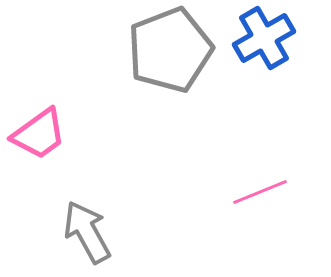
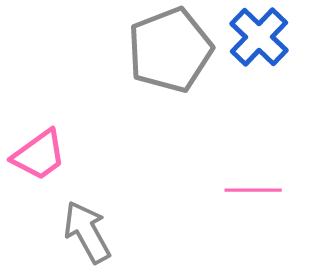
blue cross: moved 5 px left, 1 px up; rotated 16 degrees counterclockwise
pink trapezoid: moved 21 px down
pink line: moved 7 px left, 2 px up; rotated 22 degrees clockwise
